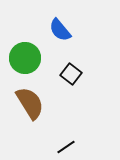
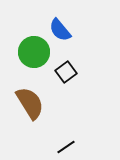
green circle: moved 9 px right, 6 px up
black square: moved 5 px left, 2 px up; rotated 15 degrees clockwise
